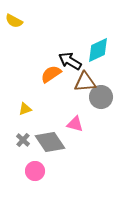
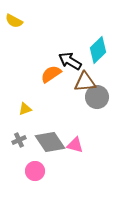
cyan diamond: rotated 20 degrees counterclockwise
gray circle: moved 4 px left
pink triangle: moved 21 px down
gray cross: moved 4 px left; rotated 24 degrees clockwise
